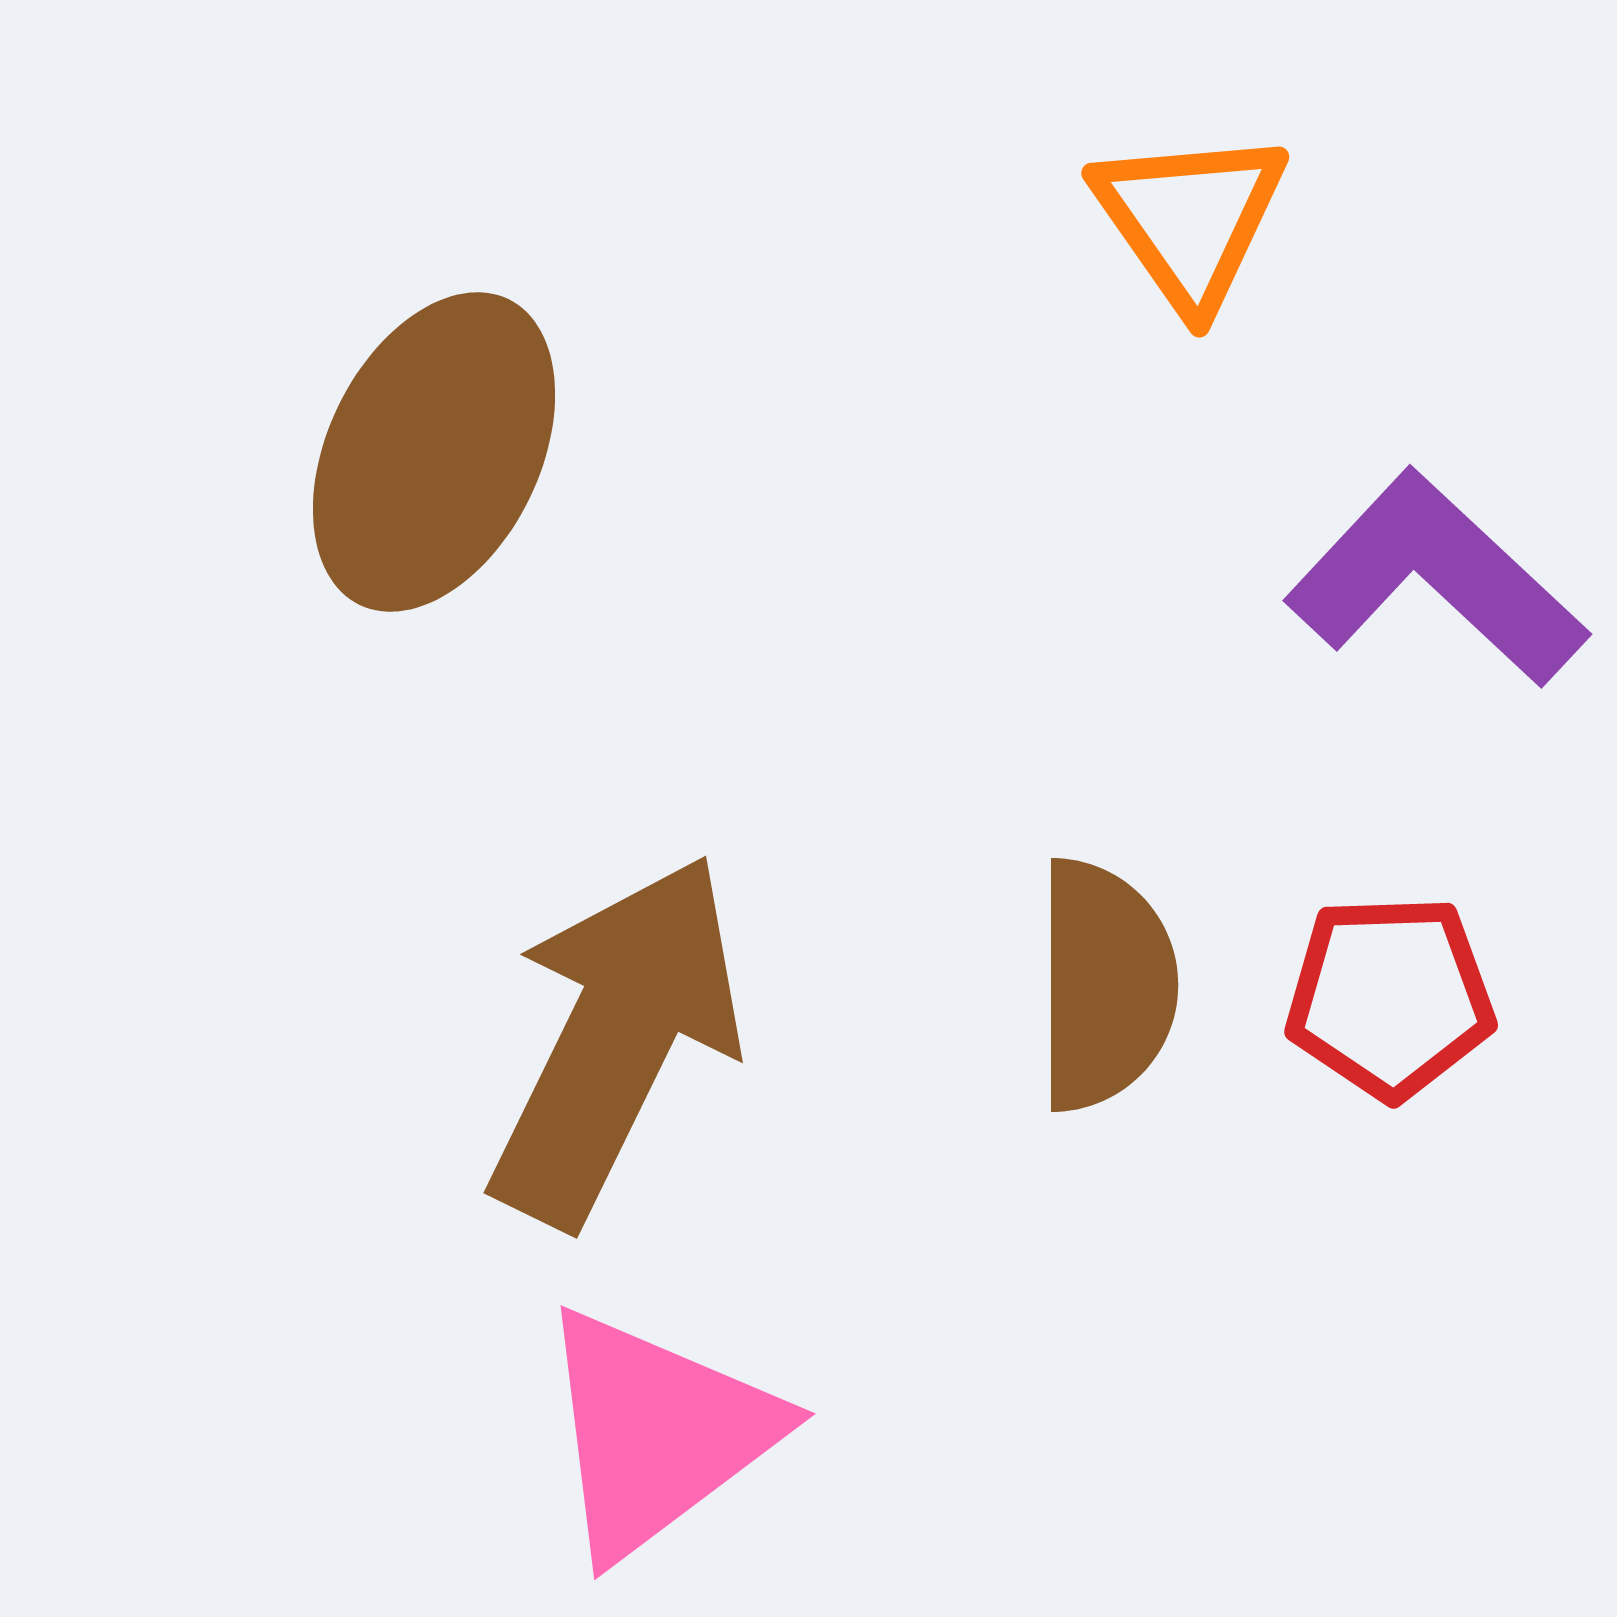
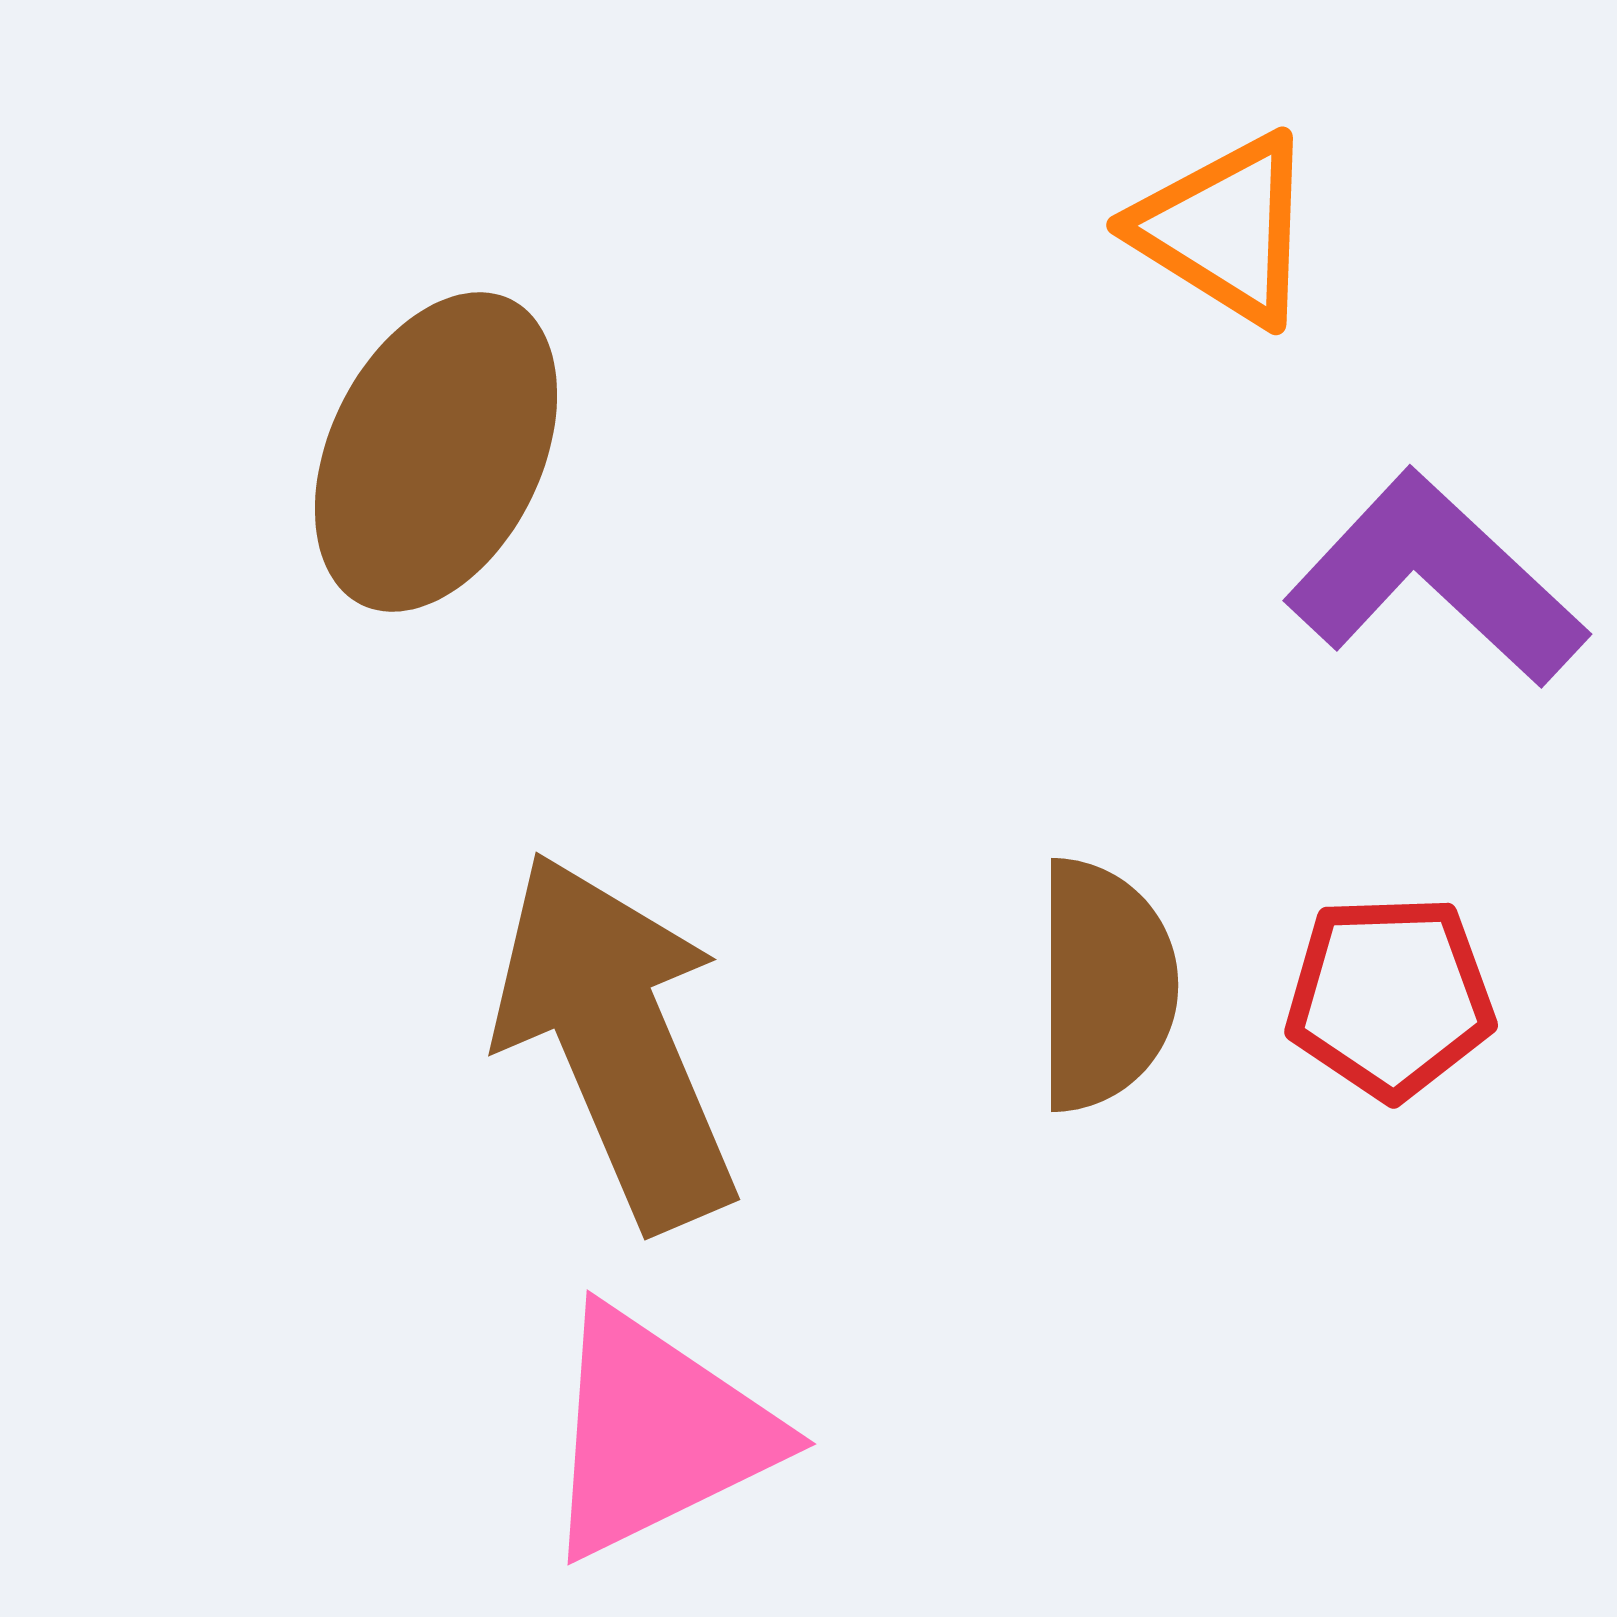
orange triangle: moved 35 px right, 10 px down; rotated 23 degrees counterclockwise
brown ellipse: moved 2 px right
brown arrow: rotated 49 degrees counterclockwise
pink triangle: rotated 11 degrees clockwise
